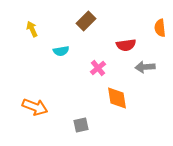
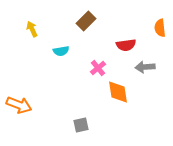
orange diamond: moved 1 px right, 6 px up
orange arrow: moved 16 px left, 2 px up
